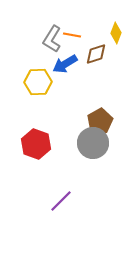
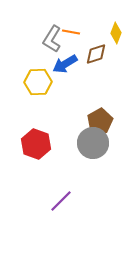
orange line: moved 1 px left, 3 px up
